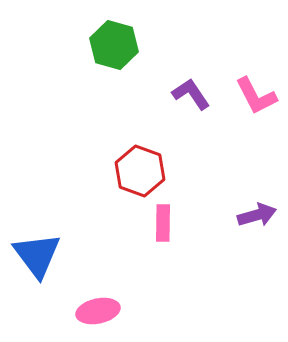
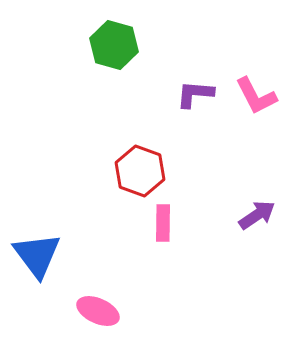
purple L-shape: moved 4 px right; rotated 51 degrees counterclockwise
purple arrow: rotated 18 degrees counterclockwise
pink ellipse: rotated 36 degrees clockwise
